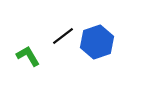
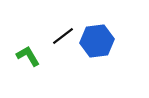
blue hexagon: moved 1 px up; rotated 12 degrees clockwise
